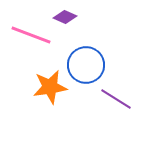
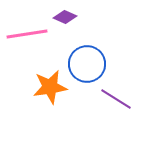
pink line: moved 4 px left, 1 px up; rotated 30 degrees counterclockwise
blue circle: moved 1 px right, 1 px up
